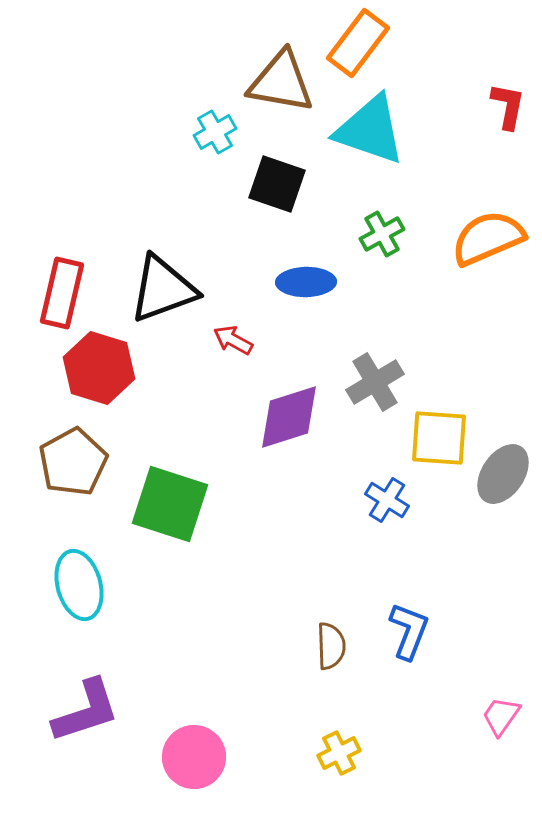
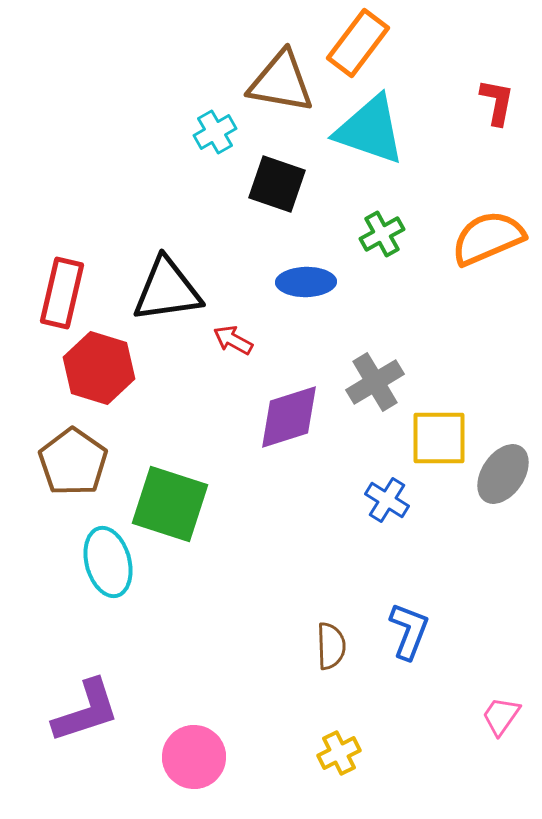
red L-shape: moved 11 px left, 4 px up
black triangle: moved 4 px right, 1 px down; rotated 12 degrees clockwise
yellow square: rotated 4 degrees counterclockwise
brown pentagon: rotated 8 degrees counterclockwise
cyan ellipse: moved 29 px right, 23 px up
